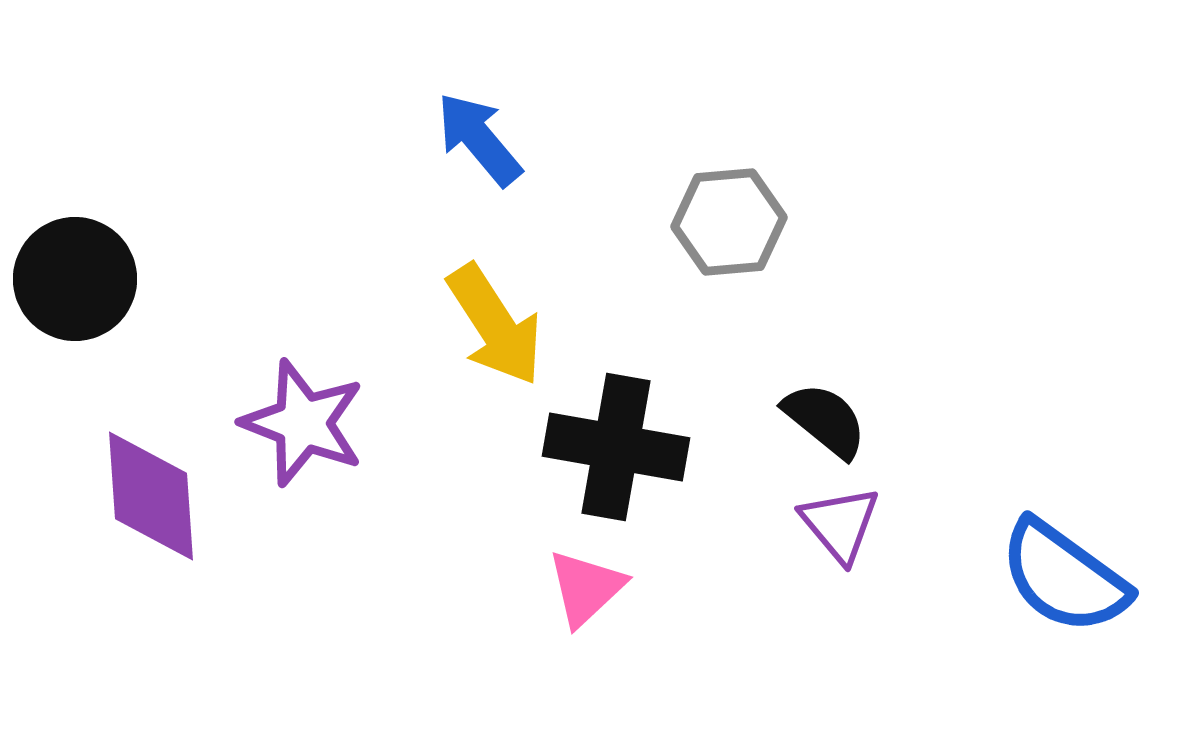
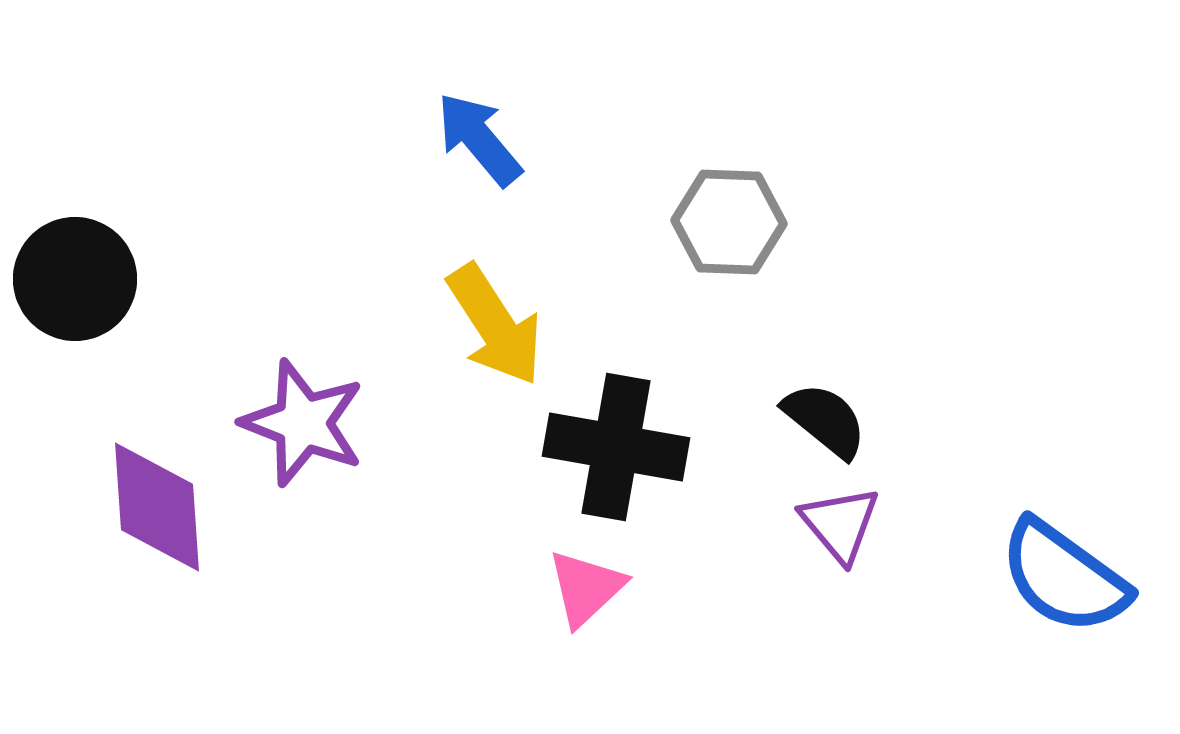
gray hexagon: rotated 7 degrees clockwise
purple diamond: moved 6 px right, 11 px down
